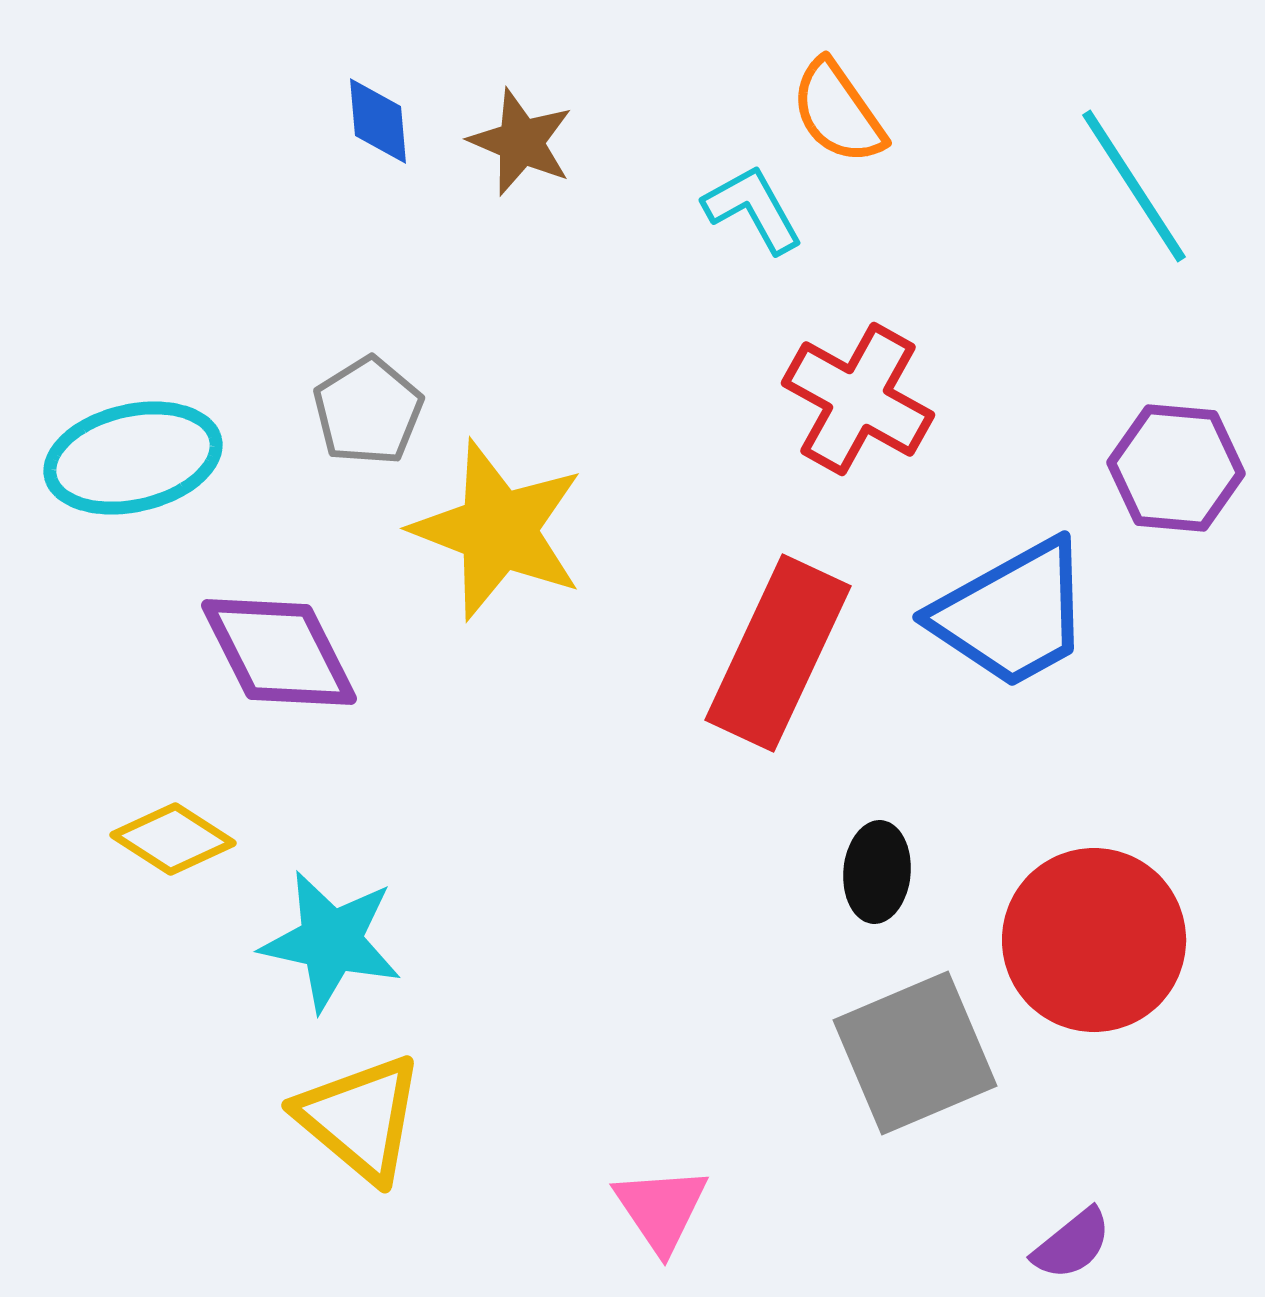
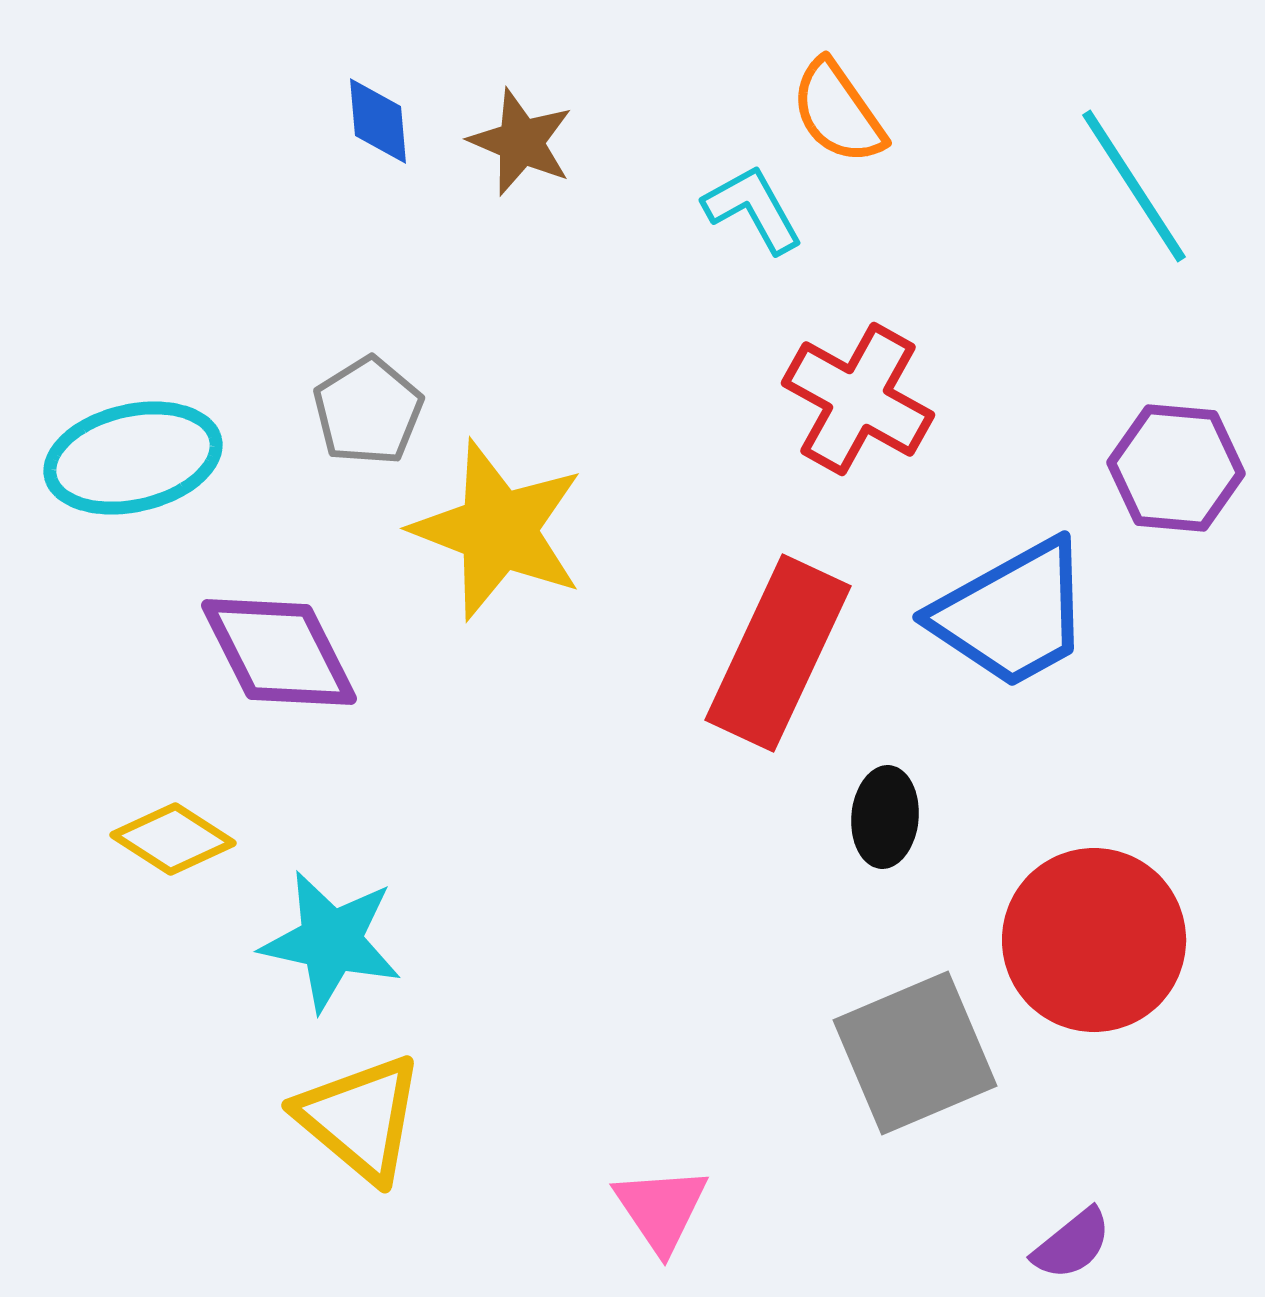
black ellipse: moved 8 px right, 55 px up
